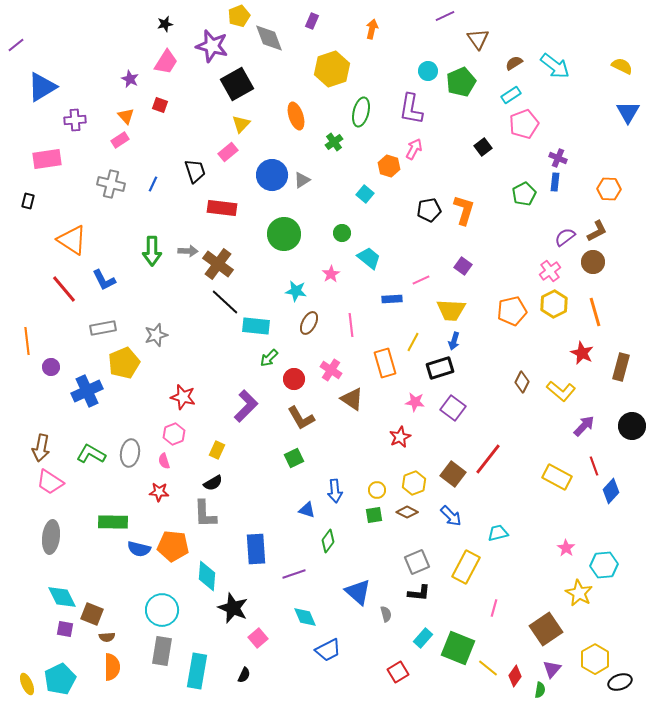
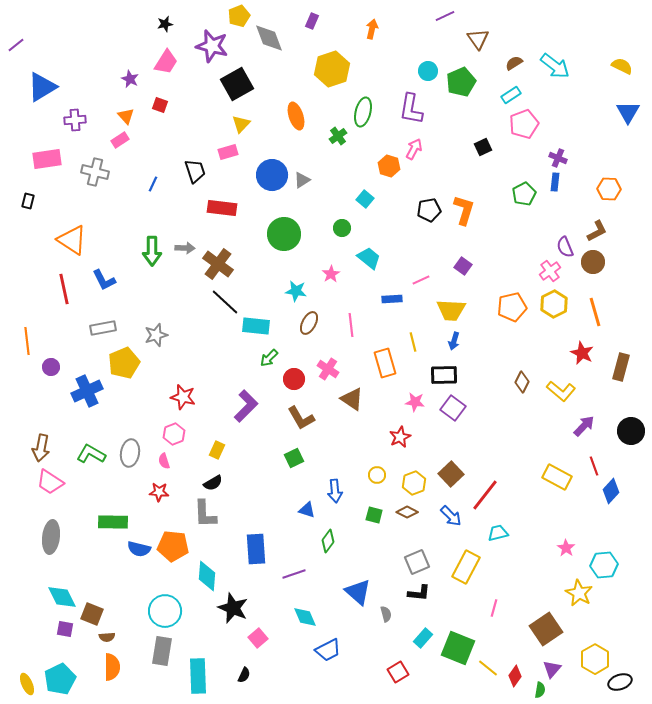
green ellipse at (361, 112): moved 2 px right
green cross at (334, 142): moved 4 px right, 6 px up
black square at (483, 147): rotated 12 degrees clockwise
pink rectangle at (228, 152): rotated 24 degrees clockwise
gray cross at (111, 184): moved 16 px left, 12 px up
cyan square at (365, 194): moved 5 px down
green circle at (342, 233): moved 5 px up
purple semicircle at (565, 237): moved 10 px down; rotated 75 degrees counterclockwise
gray arrow at (188, 251): moved 3 px left, 3 px up
red line at (64, 289): rotated 28 degrees clockwise
orange pentagon at (512, 311): moved 4 px up
yellow line at (413, 342): rotated 42 degrees counterclockwise
black rectangle at (440, 368): moved 4 px right, 7 px down; rotated 16 degrees clockwise
pink cross at (331, 370): moved 3 px left, 1 px up
black circle at (632, 426): moved 1 px left, 5 px down
red line at (488, 459): moved 3 px left, 36 px down
brown square at (453, 474): moved 2 px left; rotated 10 degrees clockwise
yellow circle at (377, 490): moved 15 px up
green square at (374, 515): rotated 24 degrees clockwise
cyan circle at (162, 610): moved 3 px right, 1 px down
cyan rectangle at (197, 671): moved 1 px right, 5 px down; rotated 12 degrees counterclockwise
